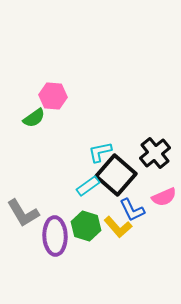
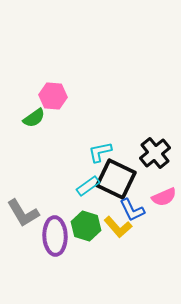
black square: moved 4 px down; rotated 15 degrees counterclockwise
